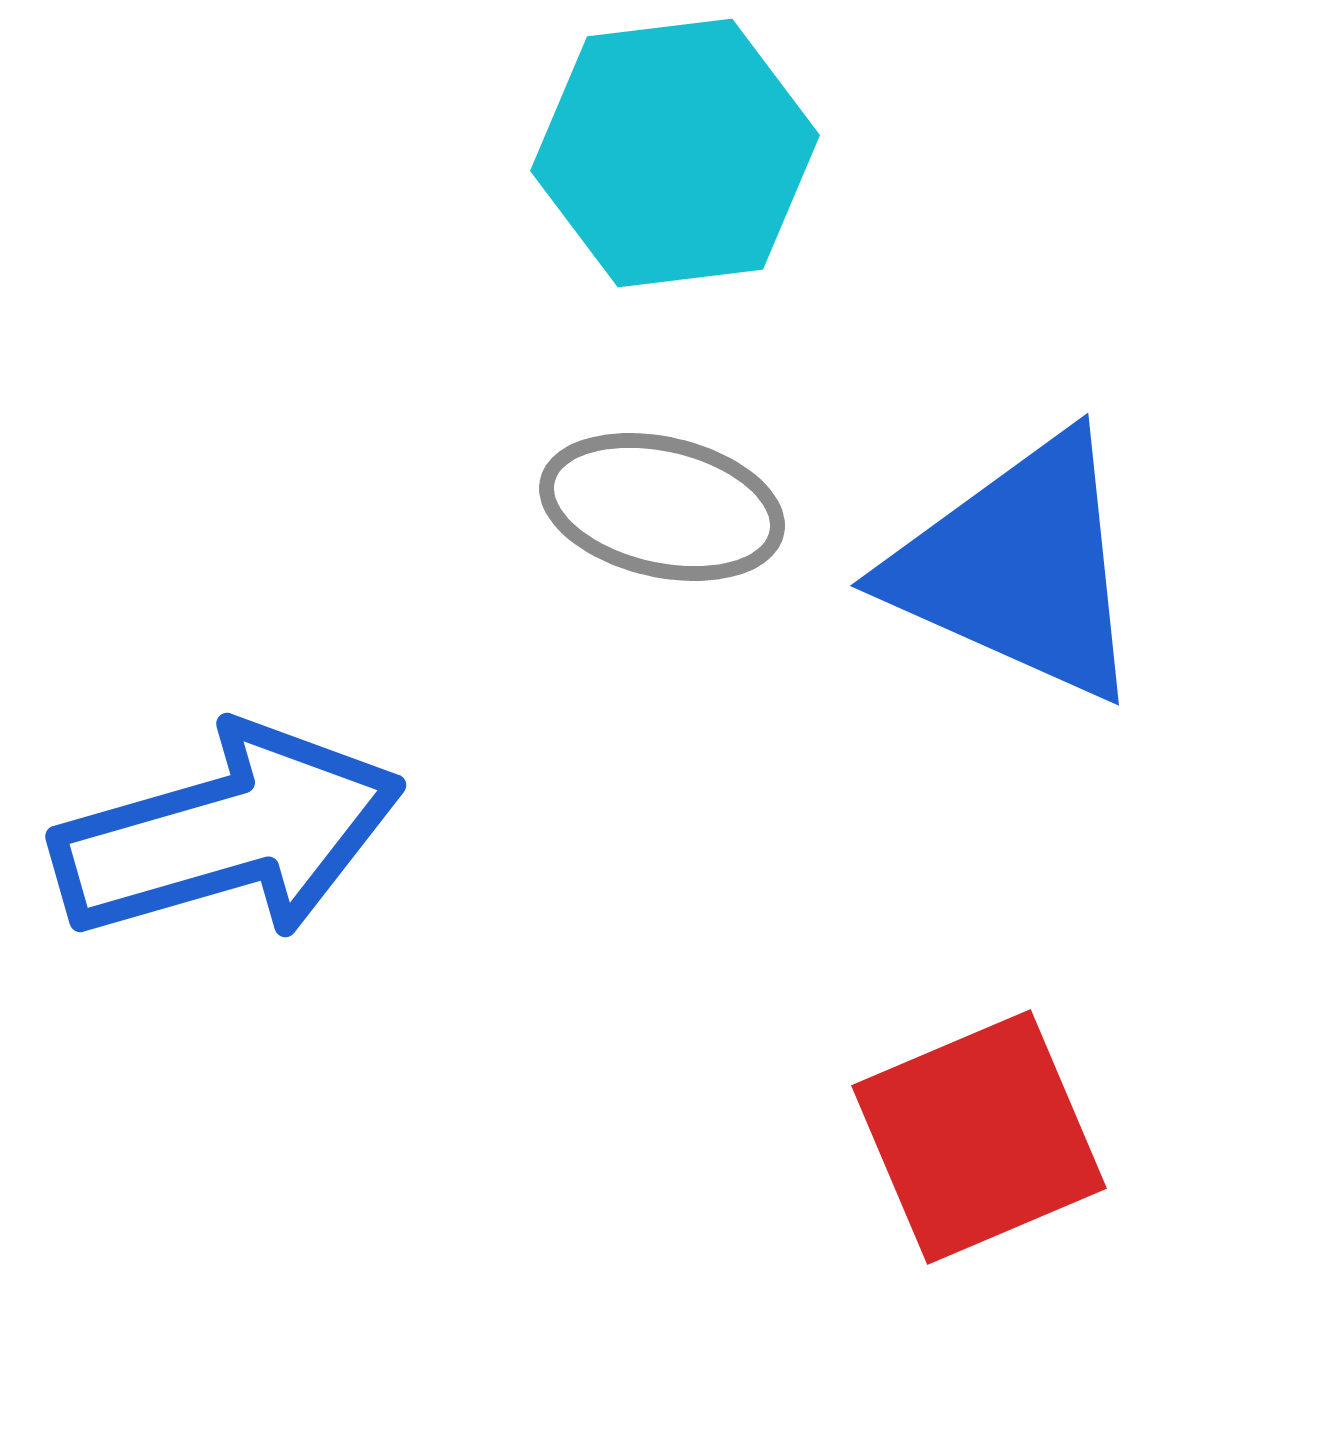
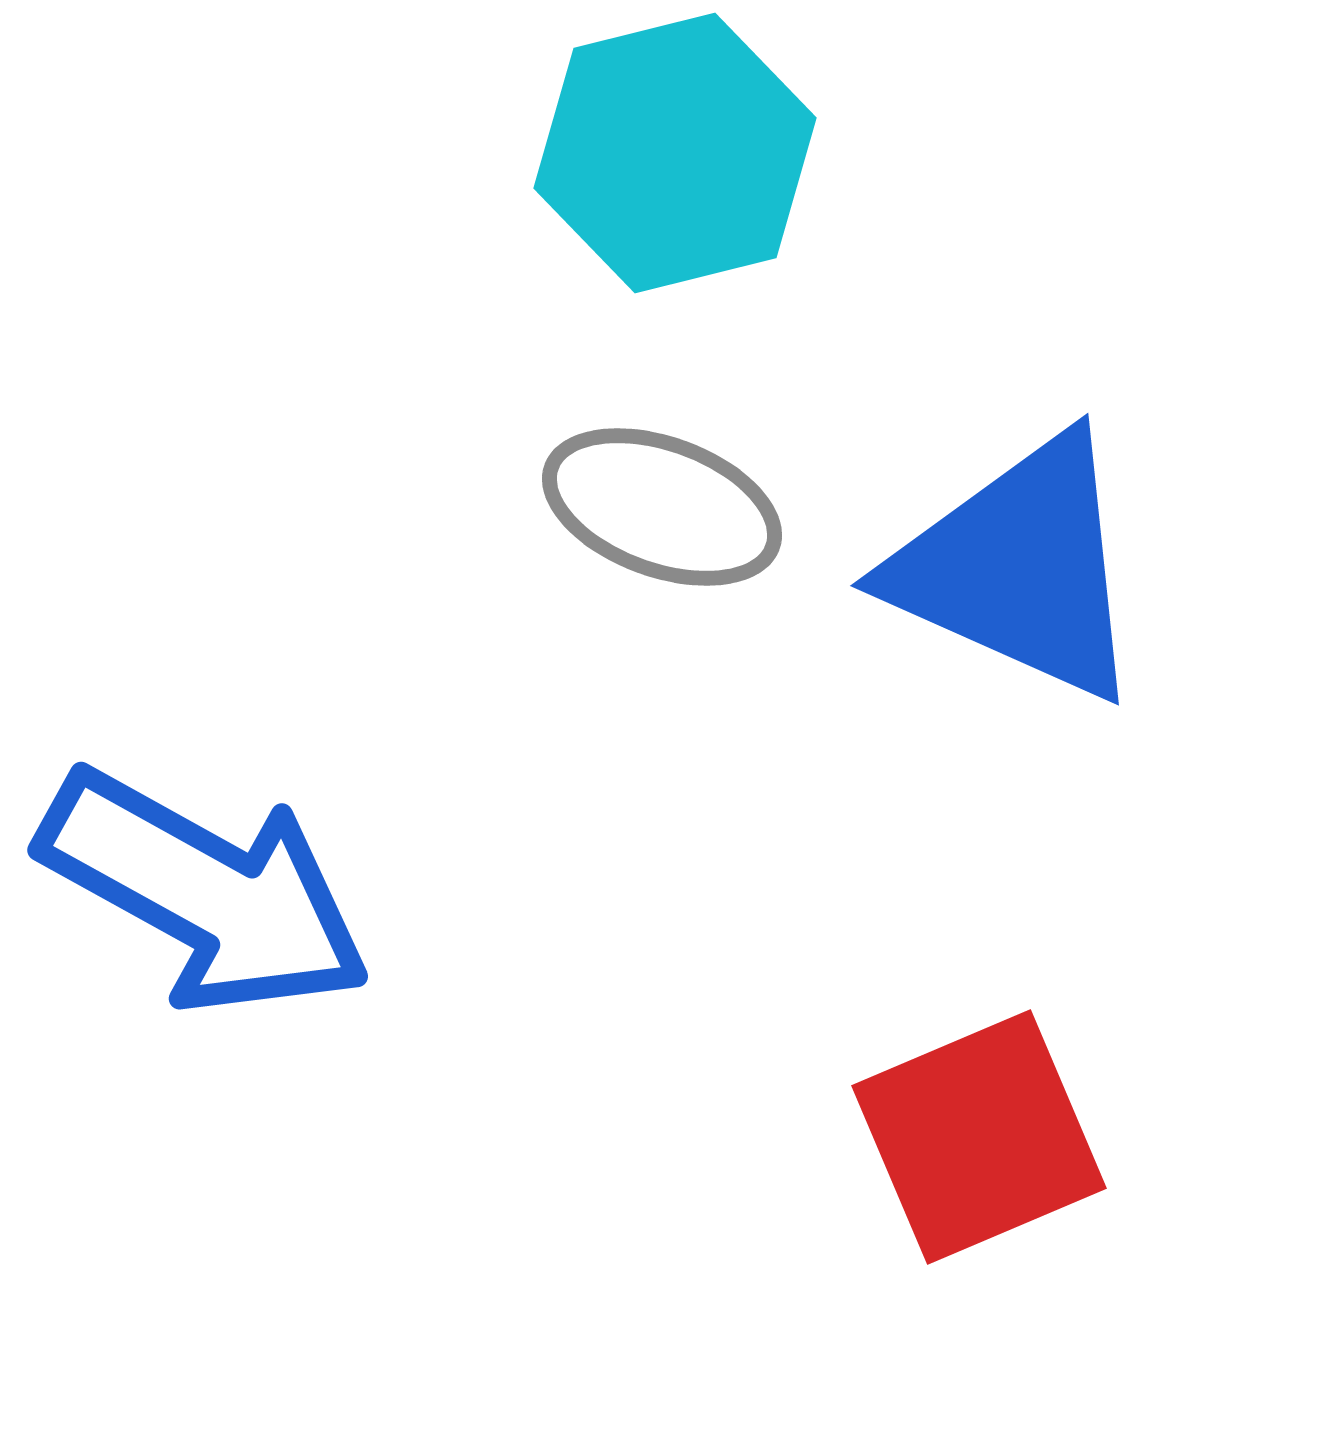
cyan hexagon: rotated 7 degrees counterclockwise
gray ellipse: rotated 7 degrees clockwise
blue arrow: moved 23 px left, 59 px down; rotated 45 degrees clockwise
